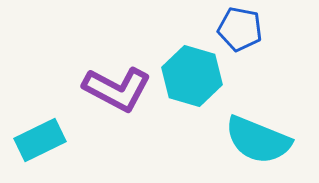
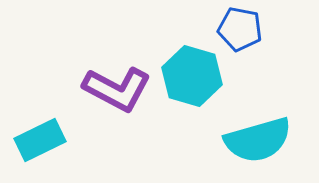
cyan semicircle: rotated 38 degrees counterclockwise
